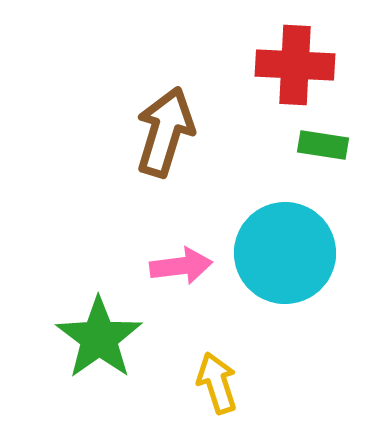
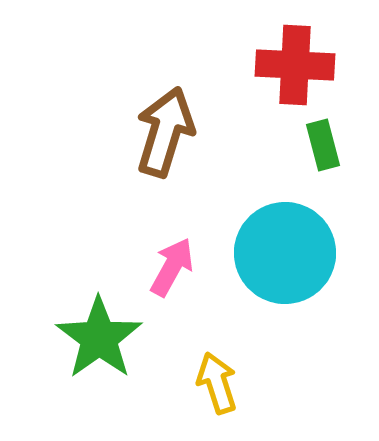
green rectangle: rotated 66 degrees clockwise
pink arrow: moved 9 px left, 1 px down; rotated 54 degrees counterclockwise
